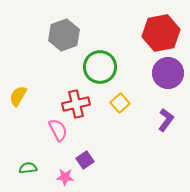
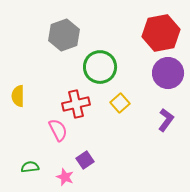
yellow semicircle: rotated 30 degrees counterclockwise
green semicircle: moved 2 px right, 1 px up
pink star: rotated 18 degrees clockwise
